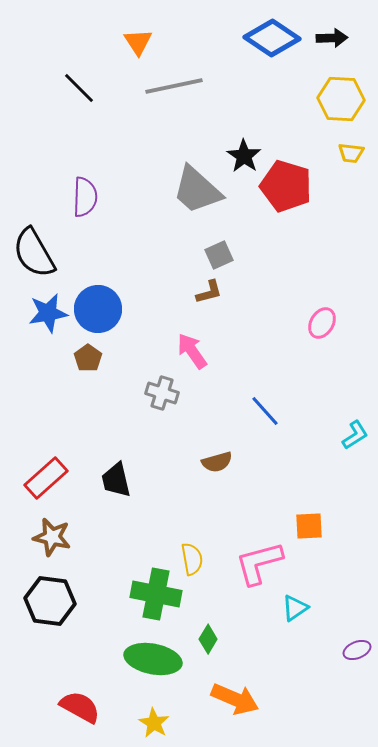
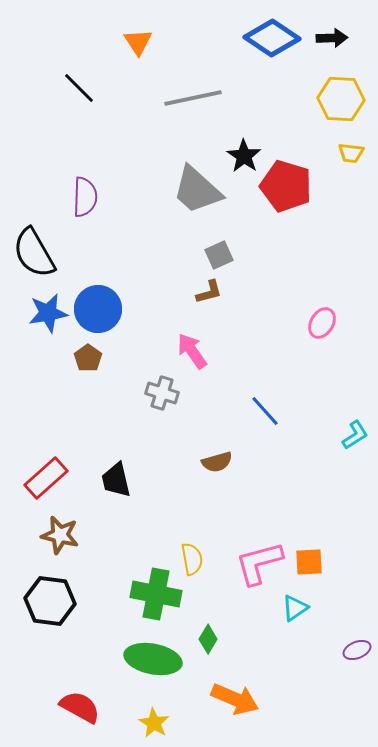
gray line: moved 19 px right, 12 px down
orange square: moved 36 px down
brown star: moved 8 px right, 2 px up
